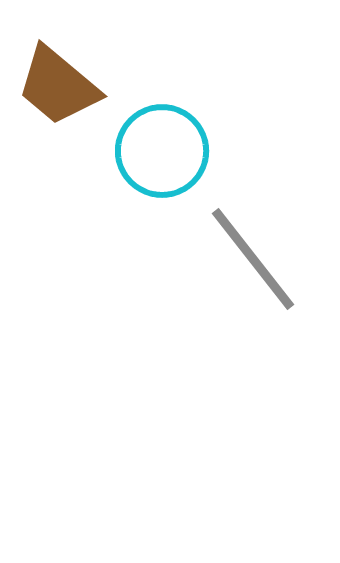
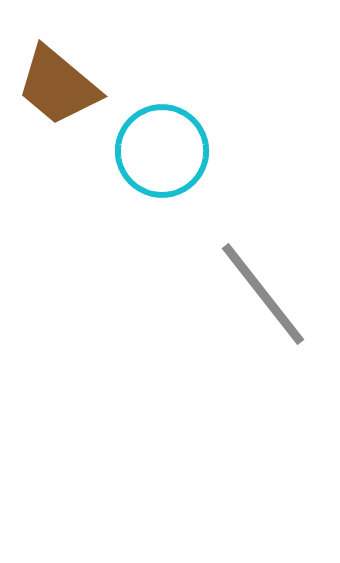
gray line: moved 10 px right, 35 px down
